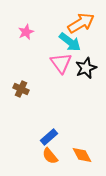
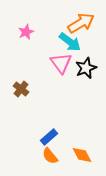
brown cross: rotated 14 degrees clockwise
